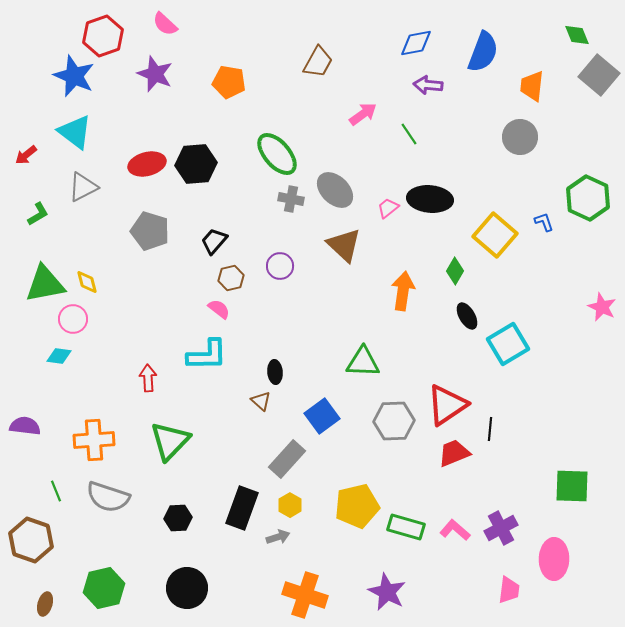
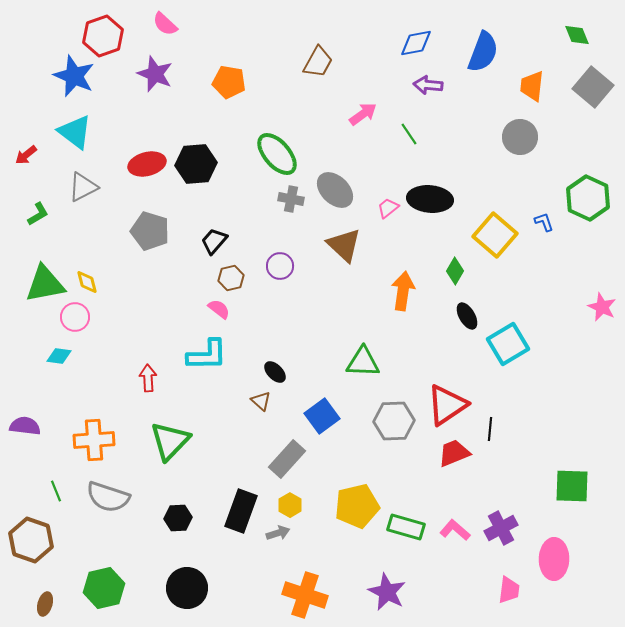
gray square at (599, 75): moved 6 px left, 12 px down
pink circle at (73, 319): moved 2 px right, 2 px up
black ellipse at (275, 372): rotated 40 degrees counterclockwise
black rectangle at (242, 508): moved 1 px left, 3 px down
gray arrow at (278, 537): moved 4 px up
